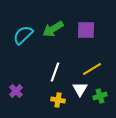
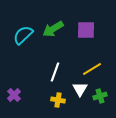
purple cross: moved 2 px left, 4 px down
